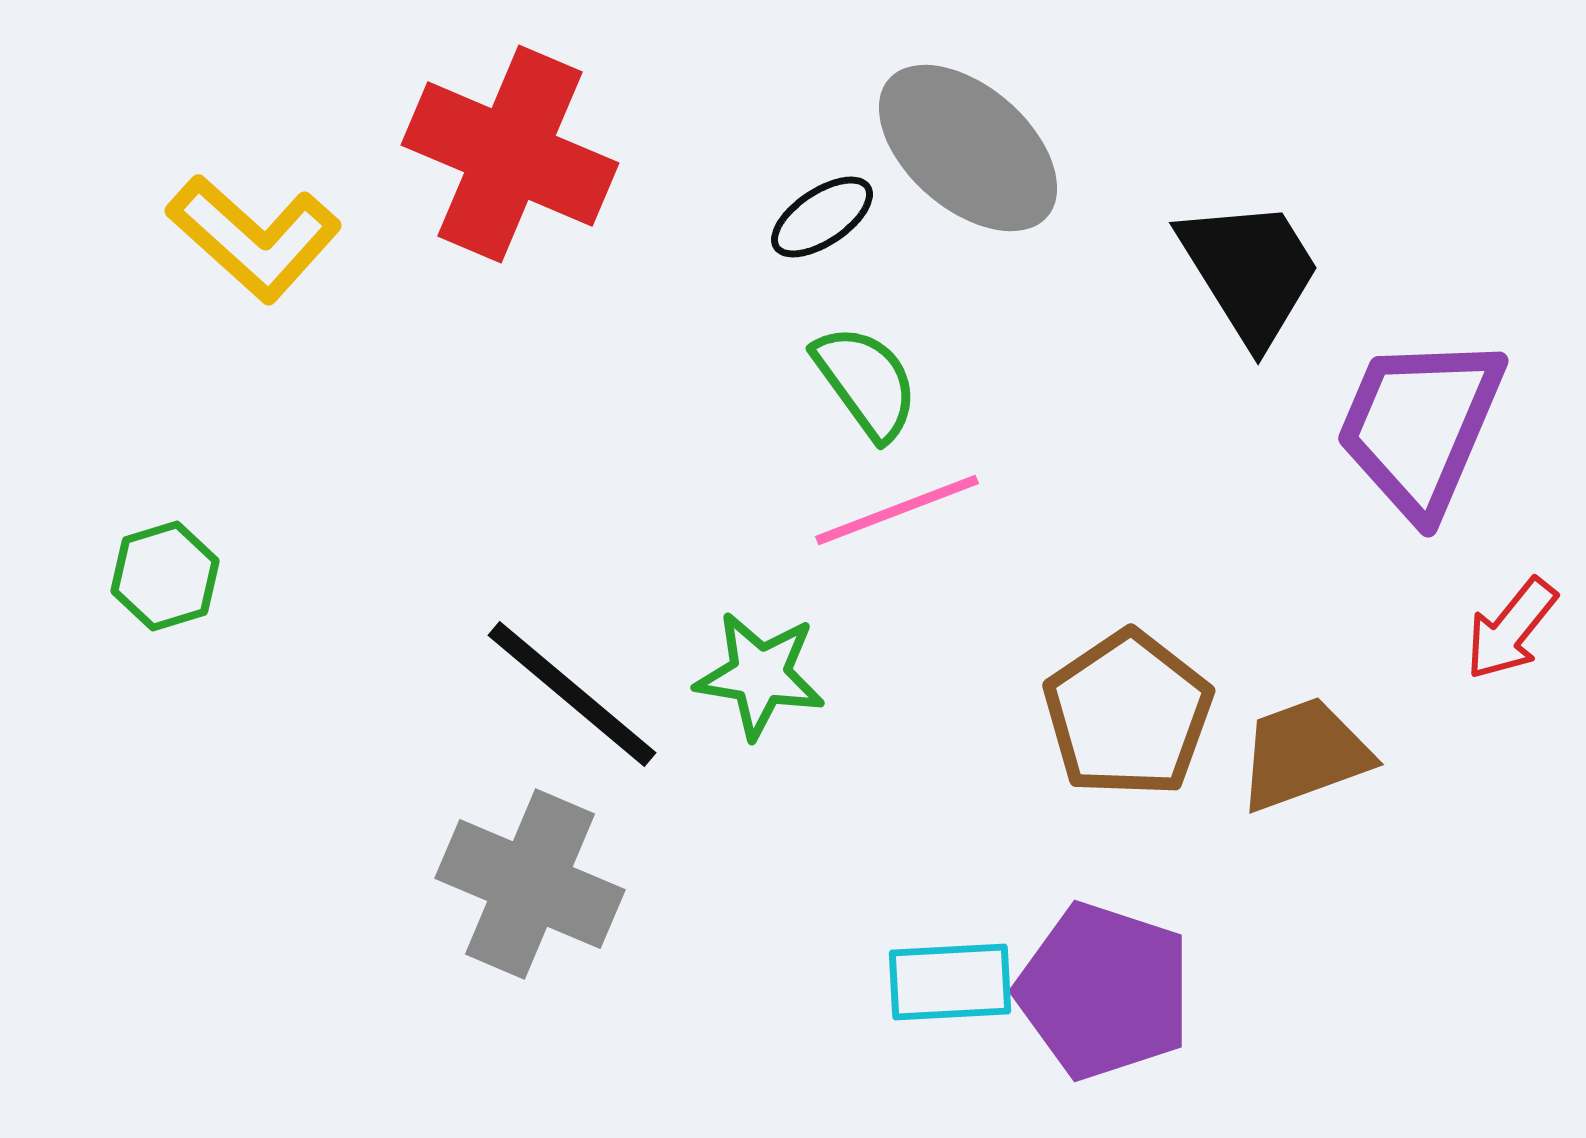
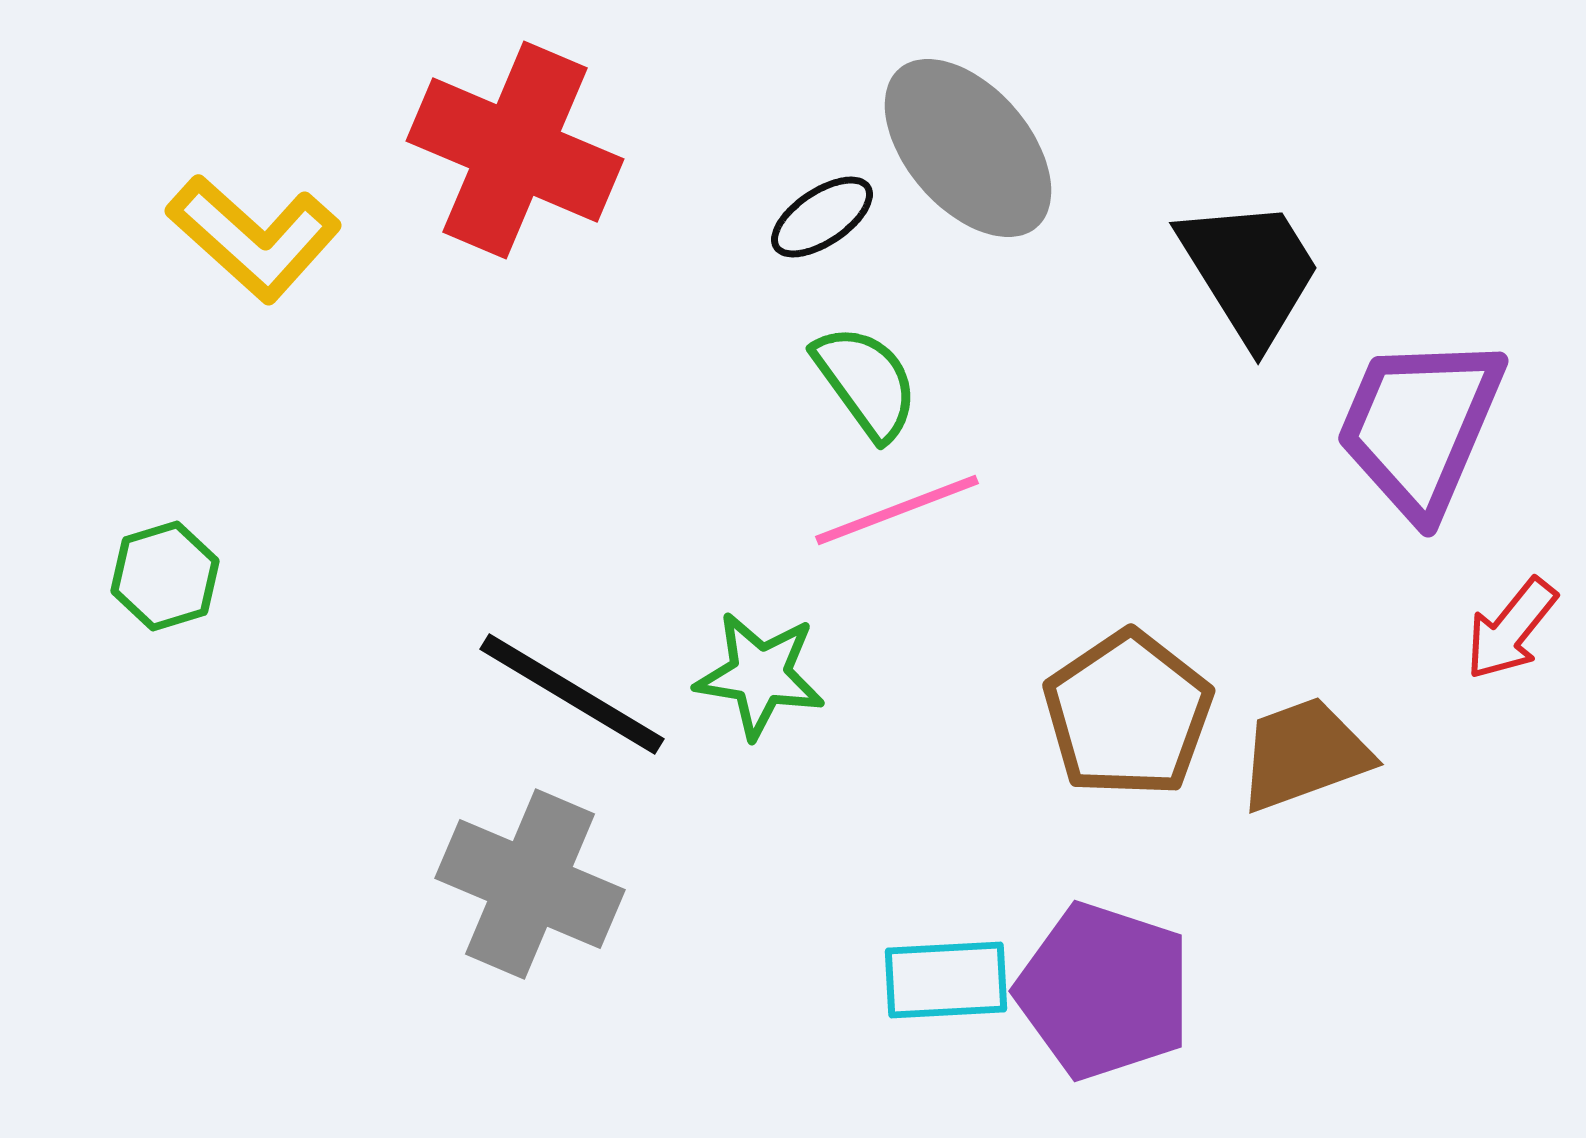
gray ellipse: rotated 8 degrees clockwise
red cross: moved 5 px right, 4 px up
black line: rotated 9 degrees counterclockwise
cyan rectangle: moved 4 px left, 2 px up
